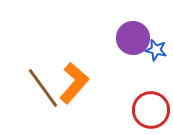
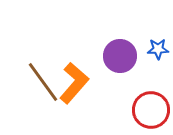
purple circle: moved 13 px left, 18 px down
blue star: moved 2 px right, 1 px up; rotated 15 degrees counterclockwise
brown line: moved 6 px up
